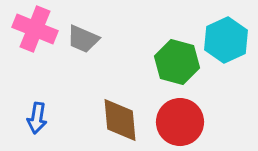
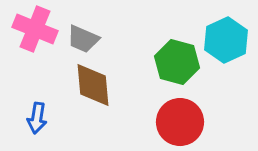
brown diamond: moved 27 px left, 35 px up
